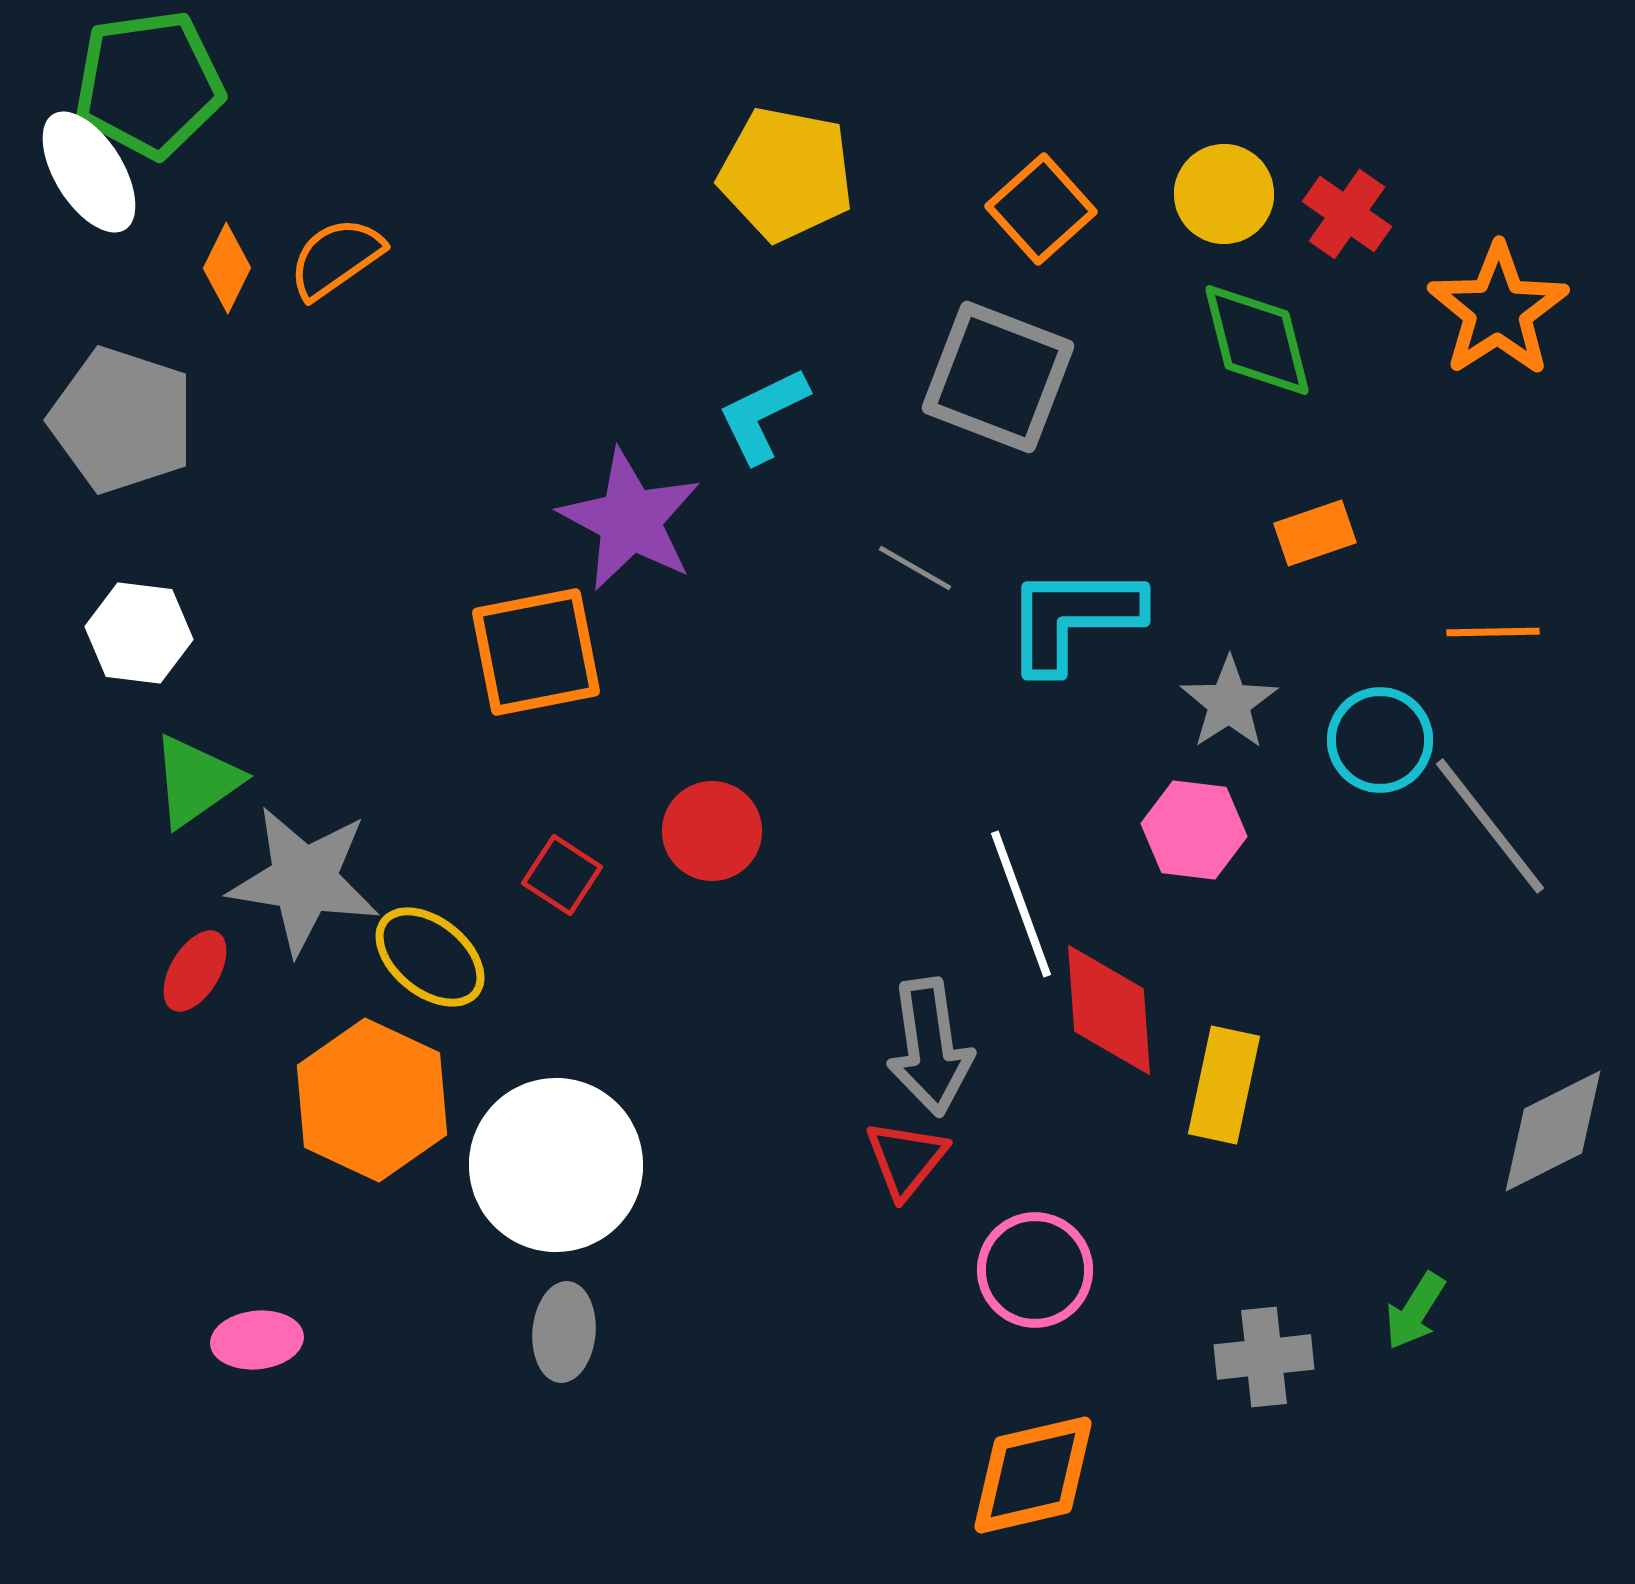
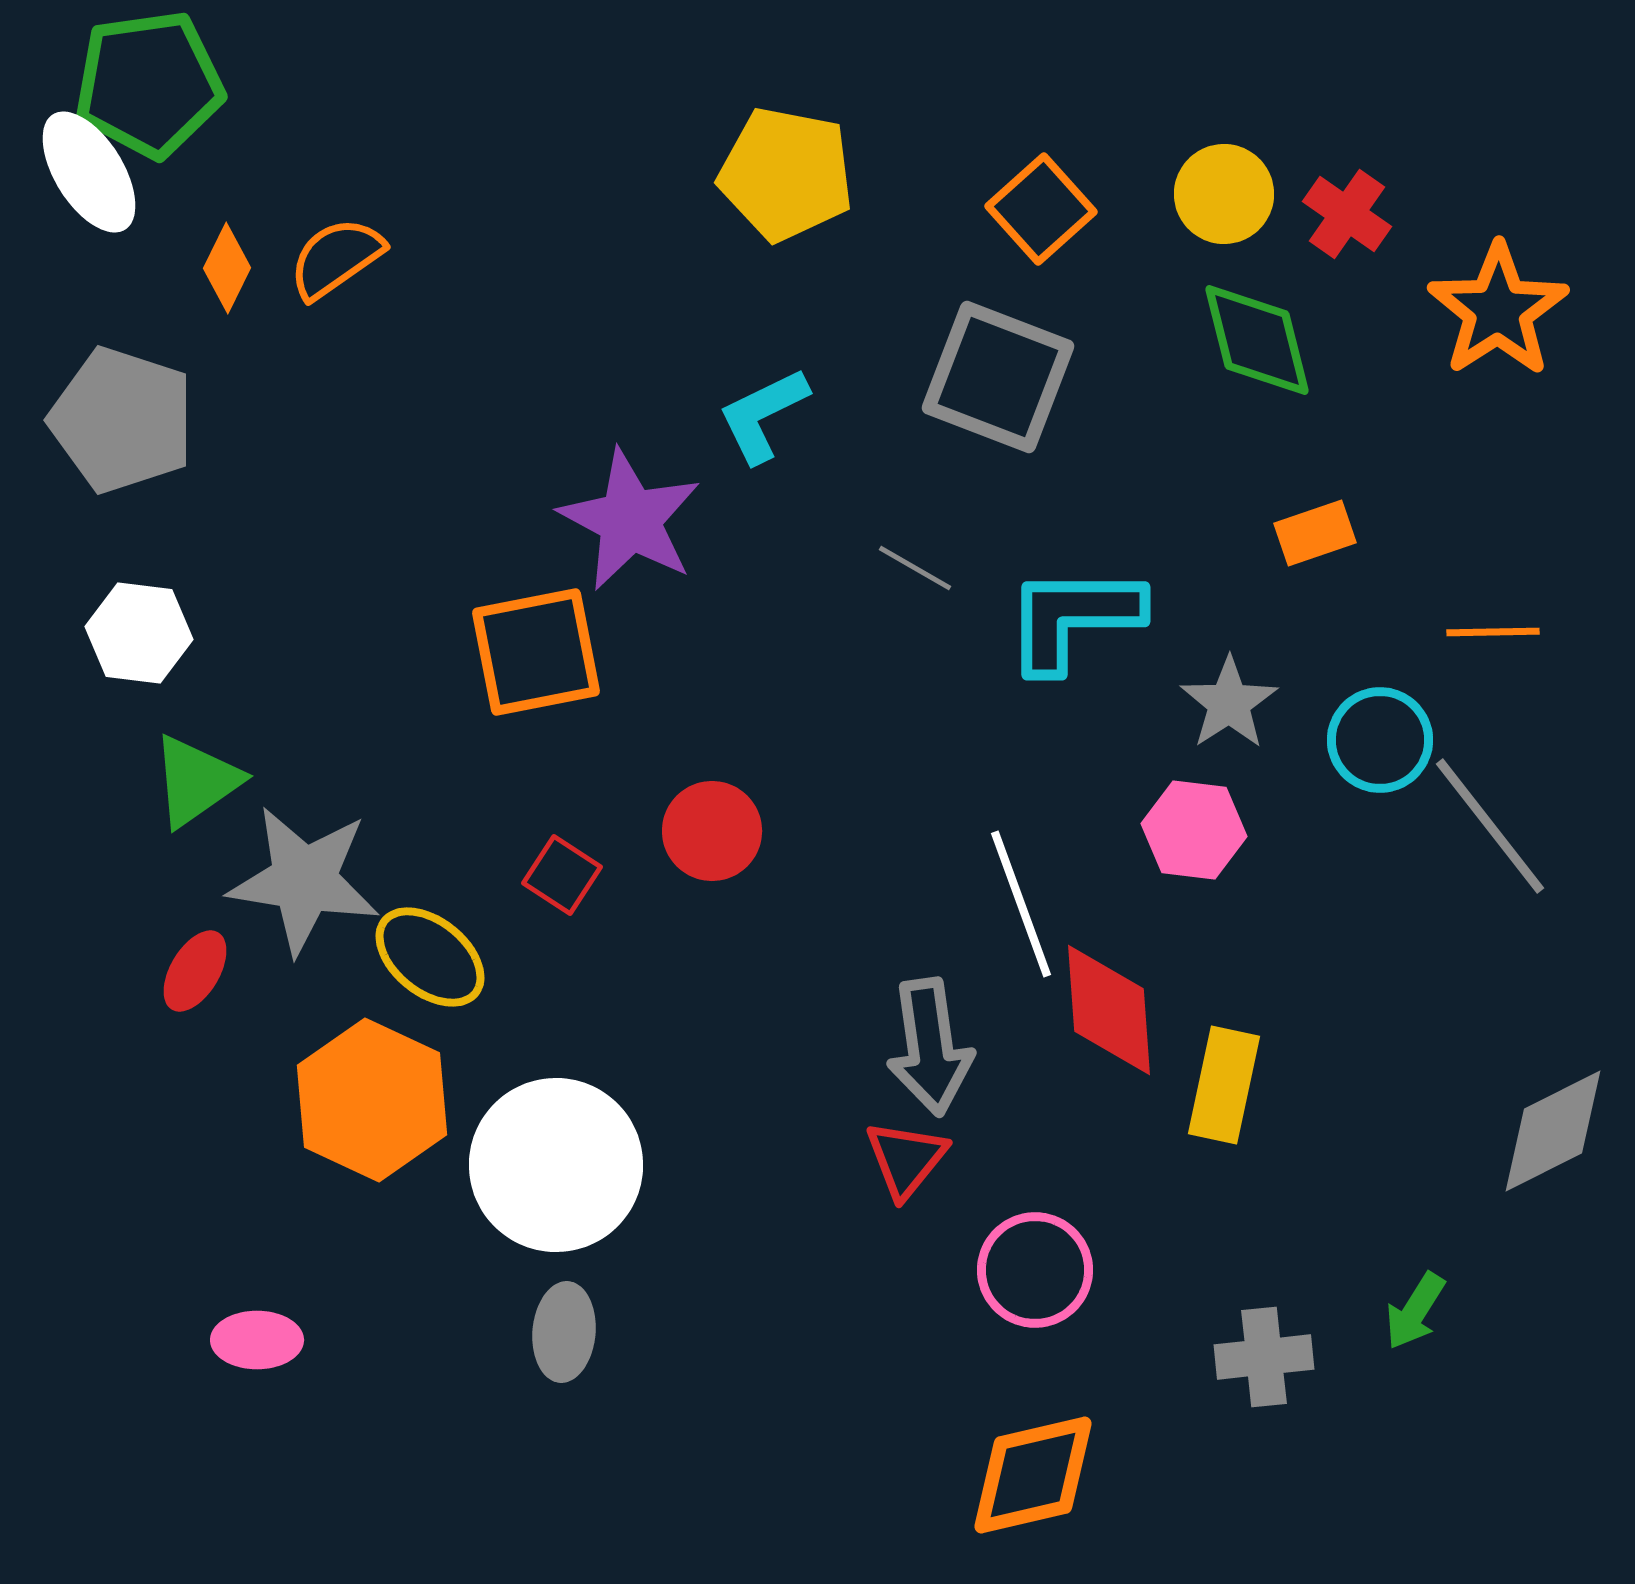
pink ellipse at (257, 1340): rotated 6 degrees clockwise
